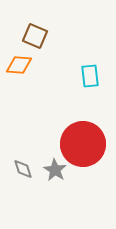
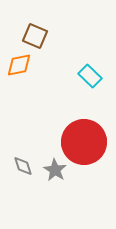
orange diamond: rotated 16 degrees counterclockwise
cyan rectangle: rotated 40 degrees counterclockwise
red circle: moved 1 px right, 2 px up
gray diamond: moved 3 px up
